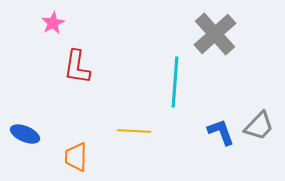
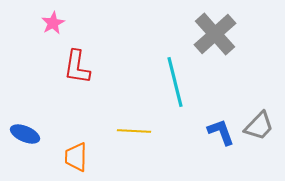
cyan line: rotated 18 degrees counterclockwise
